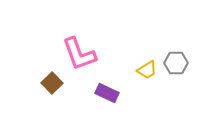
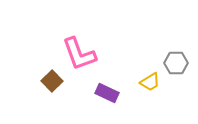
yellow trapezoid: moved 3 px right, 12 px down
brown square: moved 2 px up
